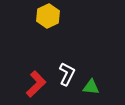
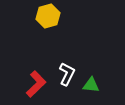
yellow hexagon: rotated 10 degrees clockwise
green triangle: moved 2 px up
